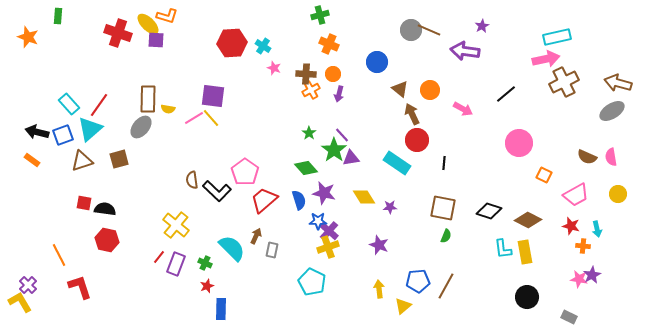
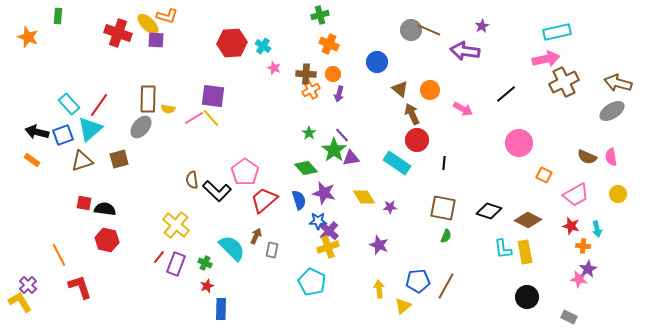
cyan rectangle at (557, 37): moved 5 px up
purple star at (592, 275): moved 4 px left, 6 px up
